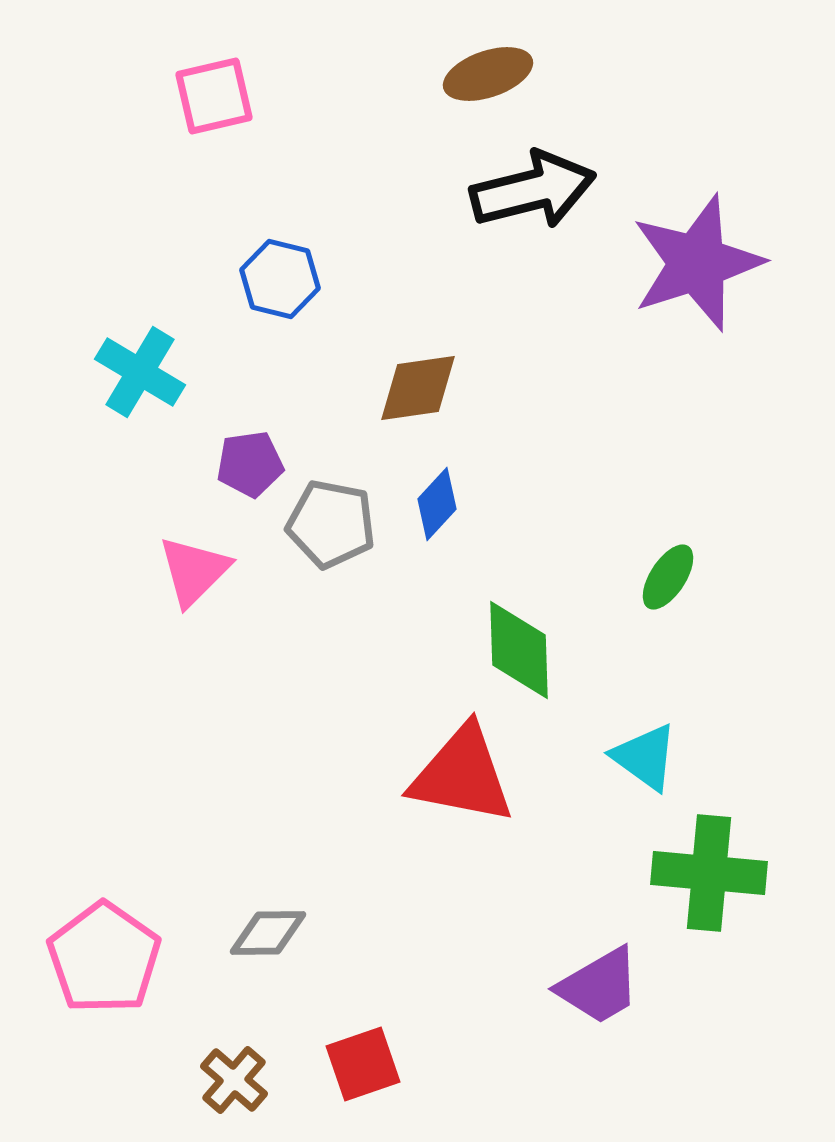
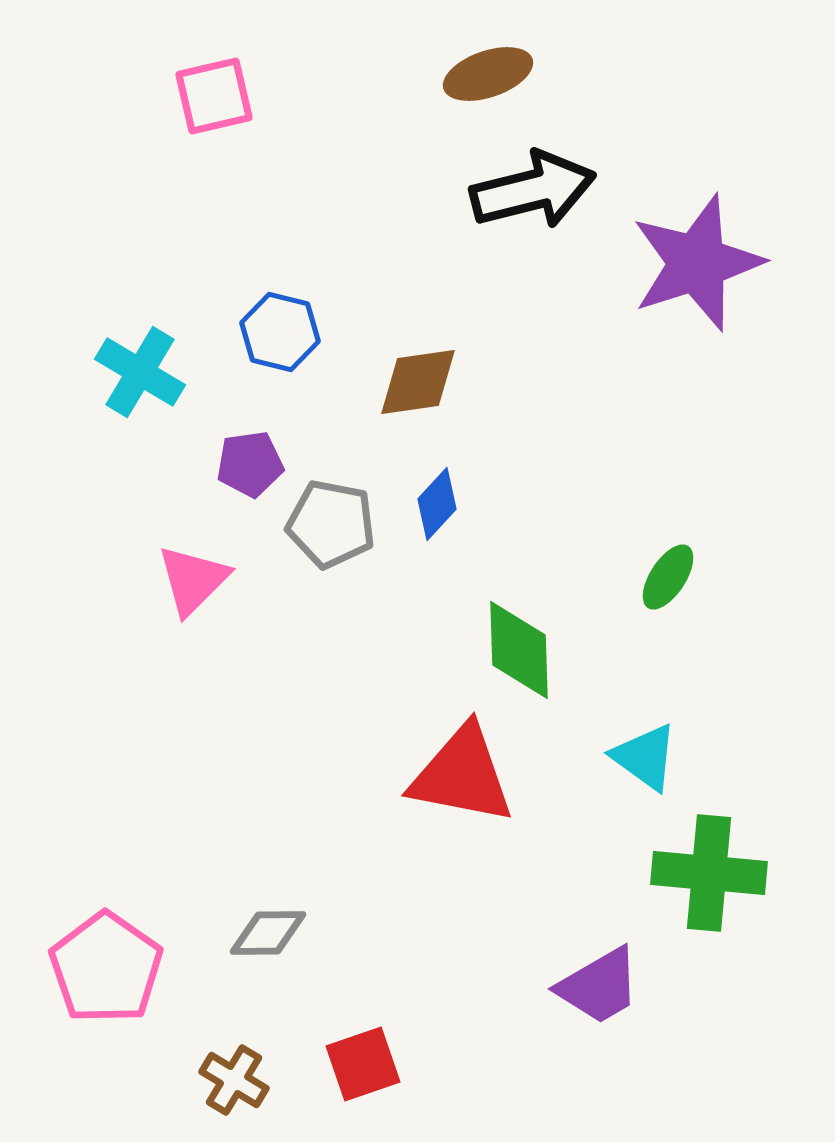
blue hexagon: moved 53 px down
brown diamond: moved 6 px up
pink triangle: moved 1 px left, 9 px down
pink pentagon: moved 2 px right, 10 px down
brown cross: rotated 10 degrees counterclockwise
